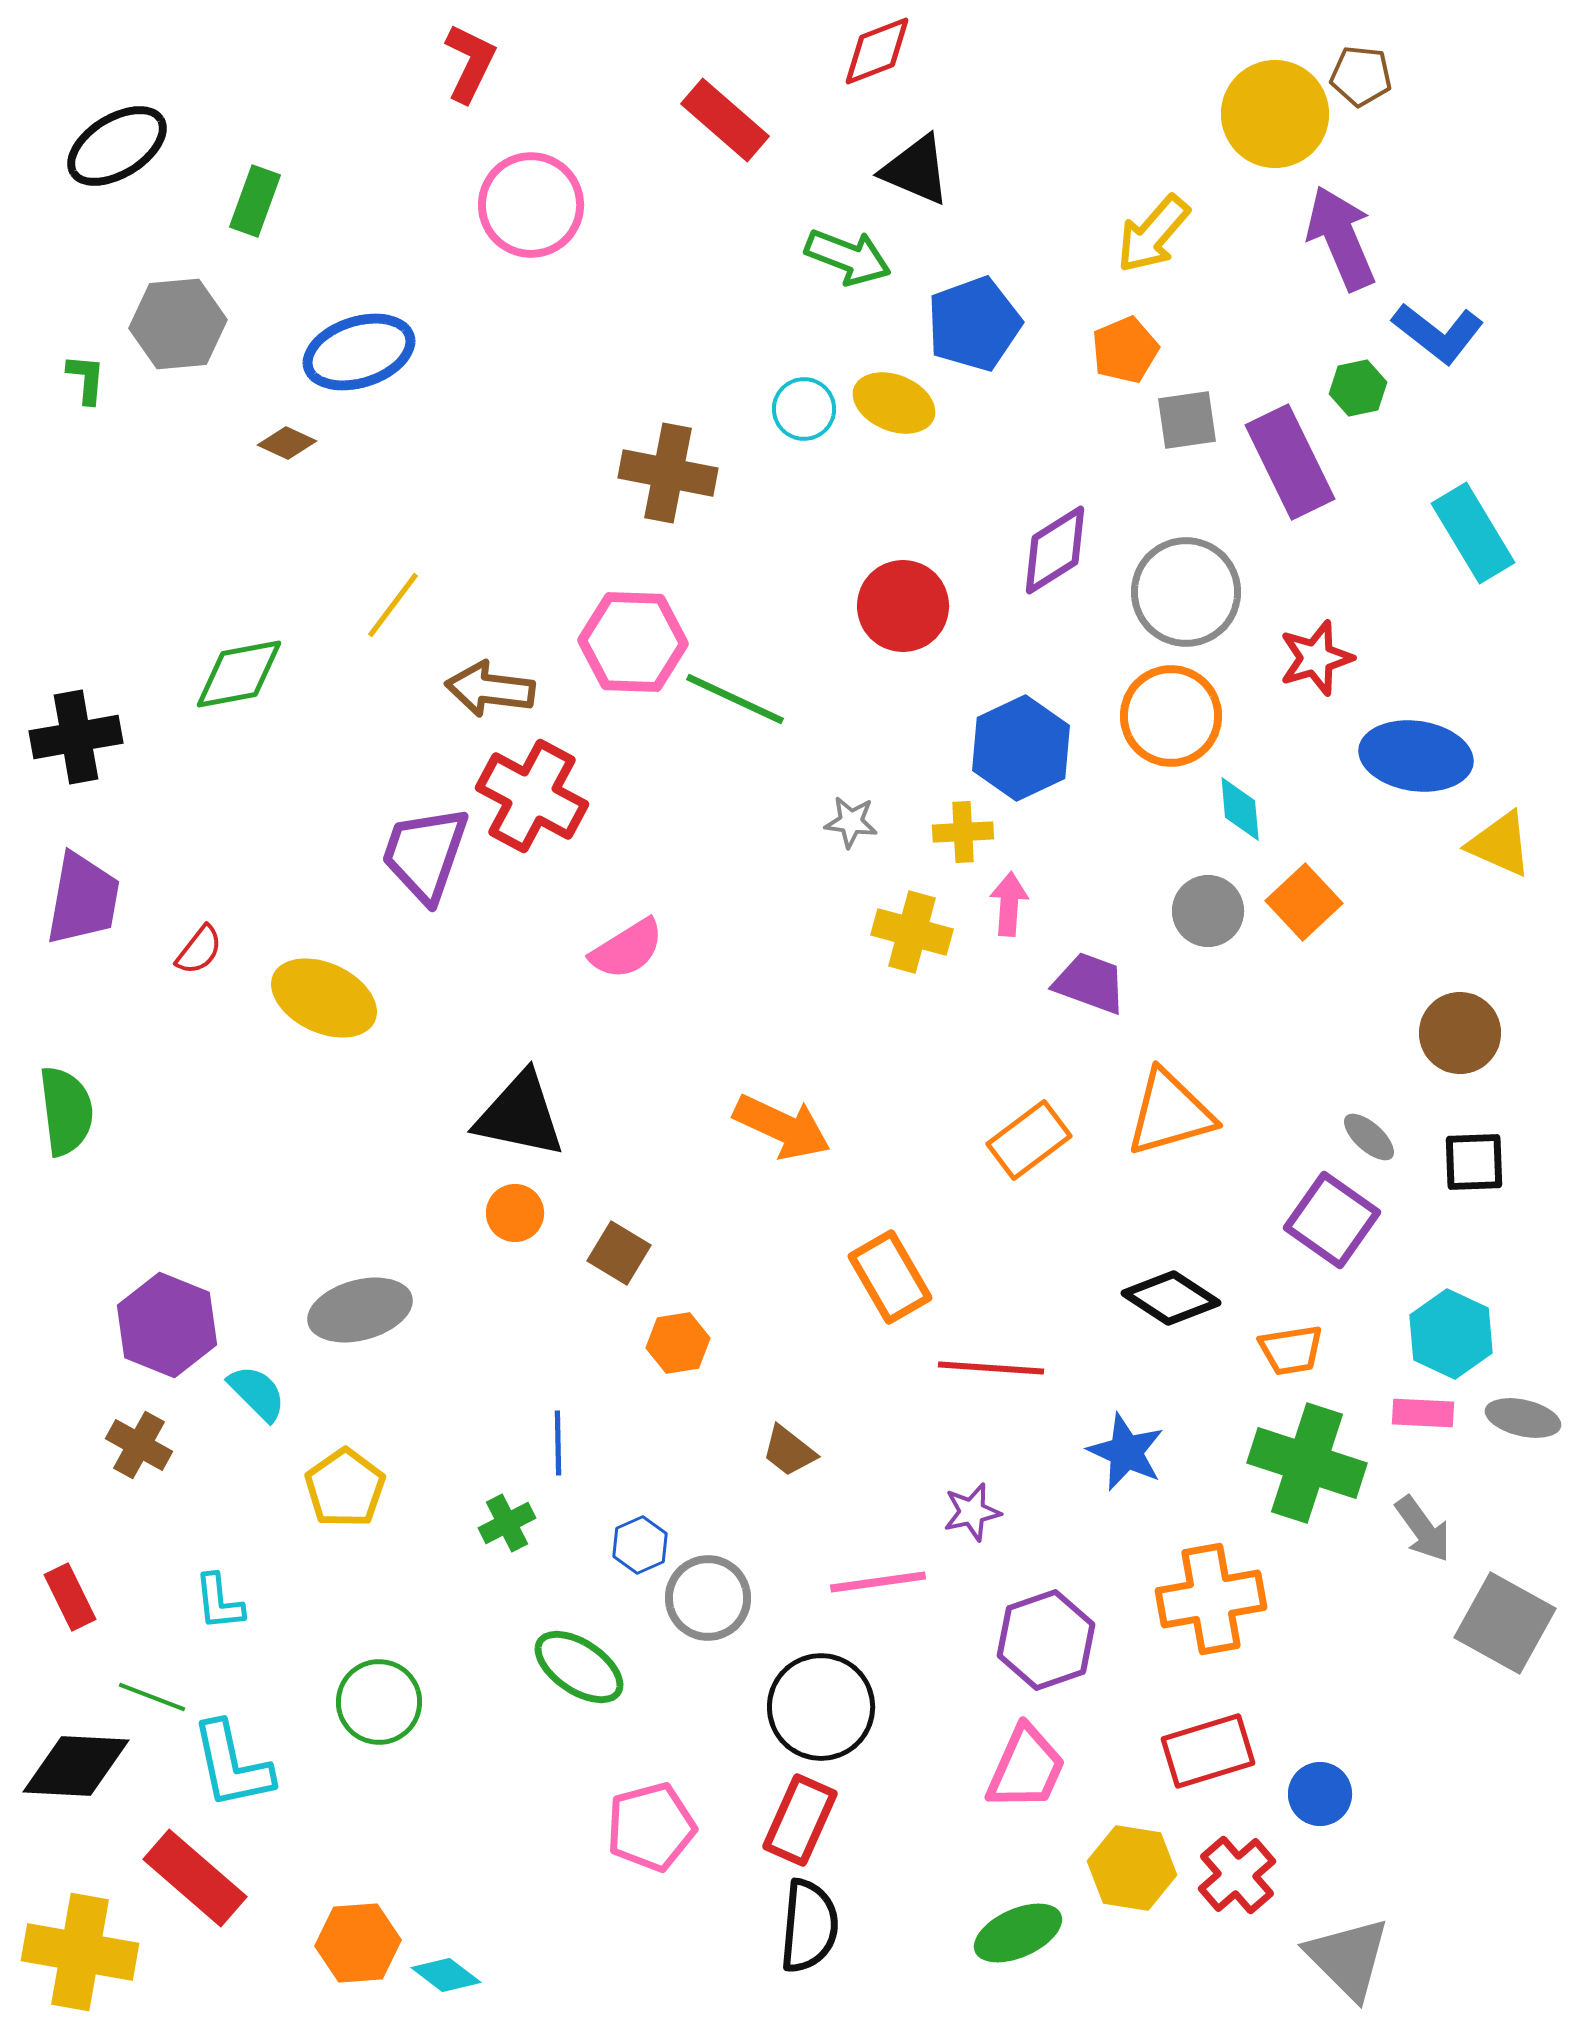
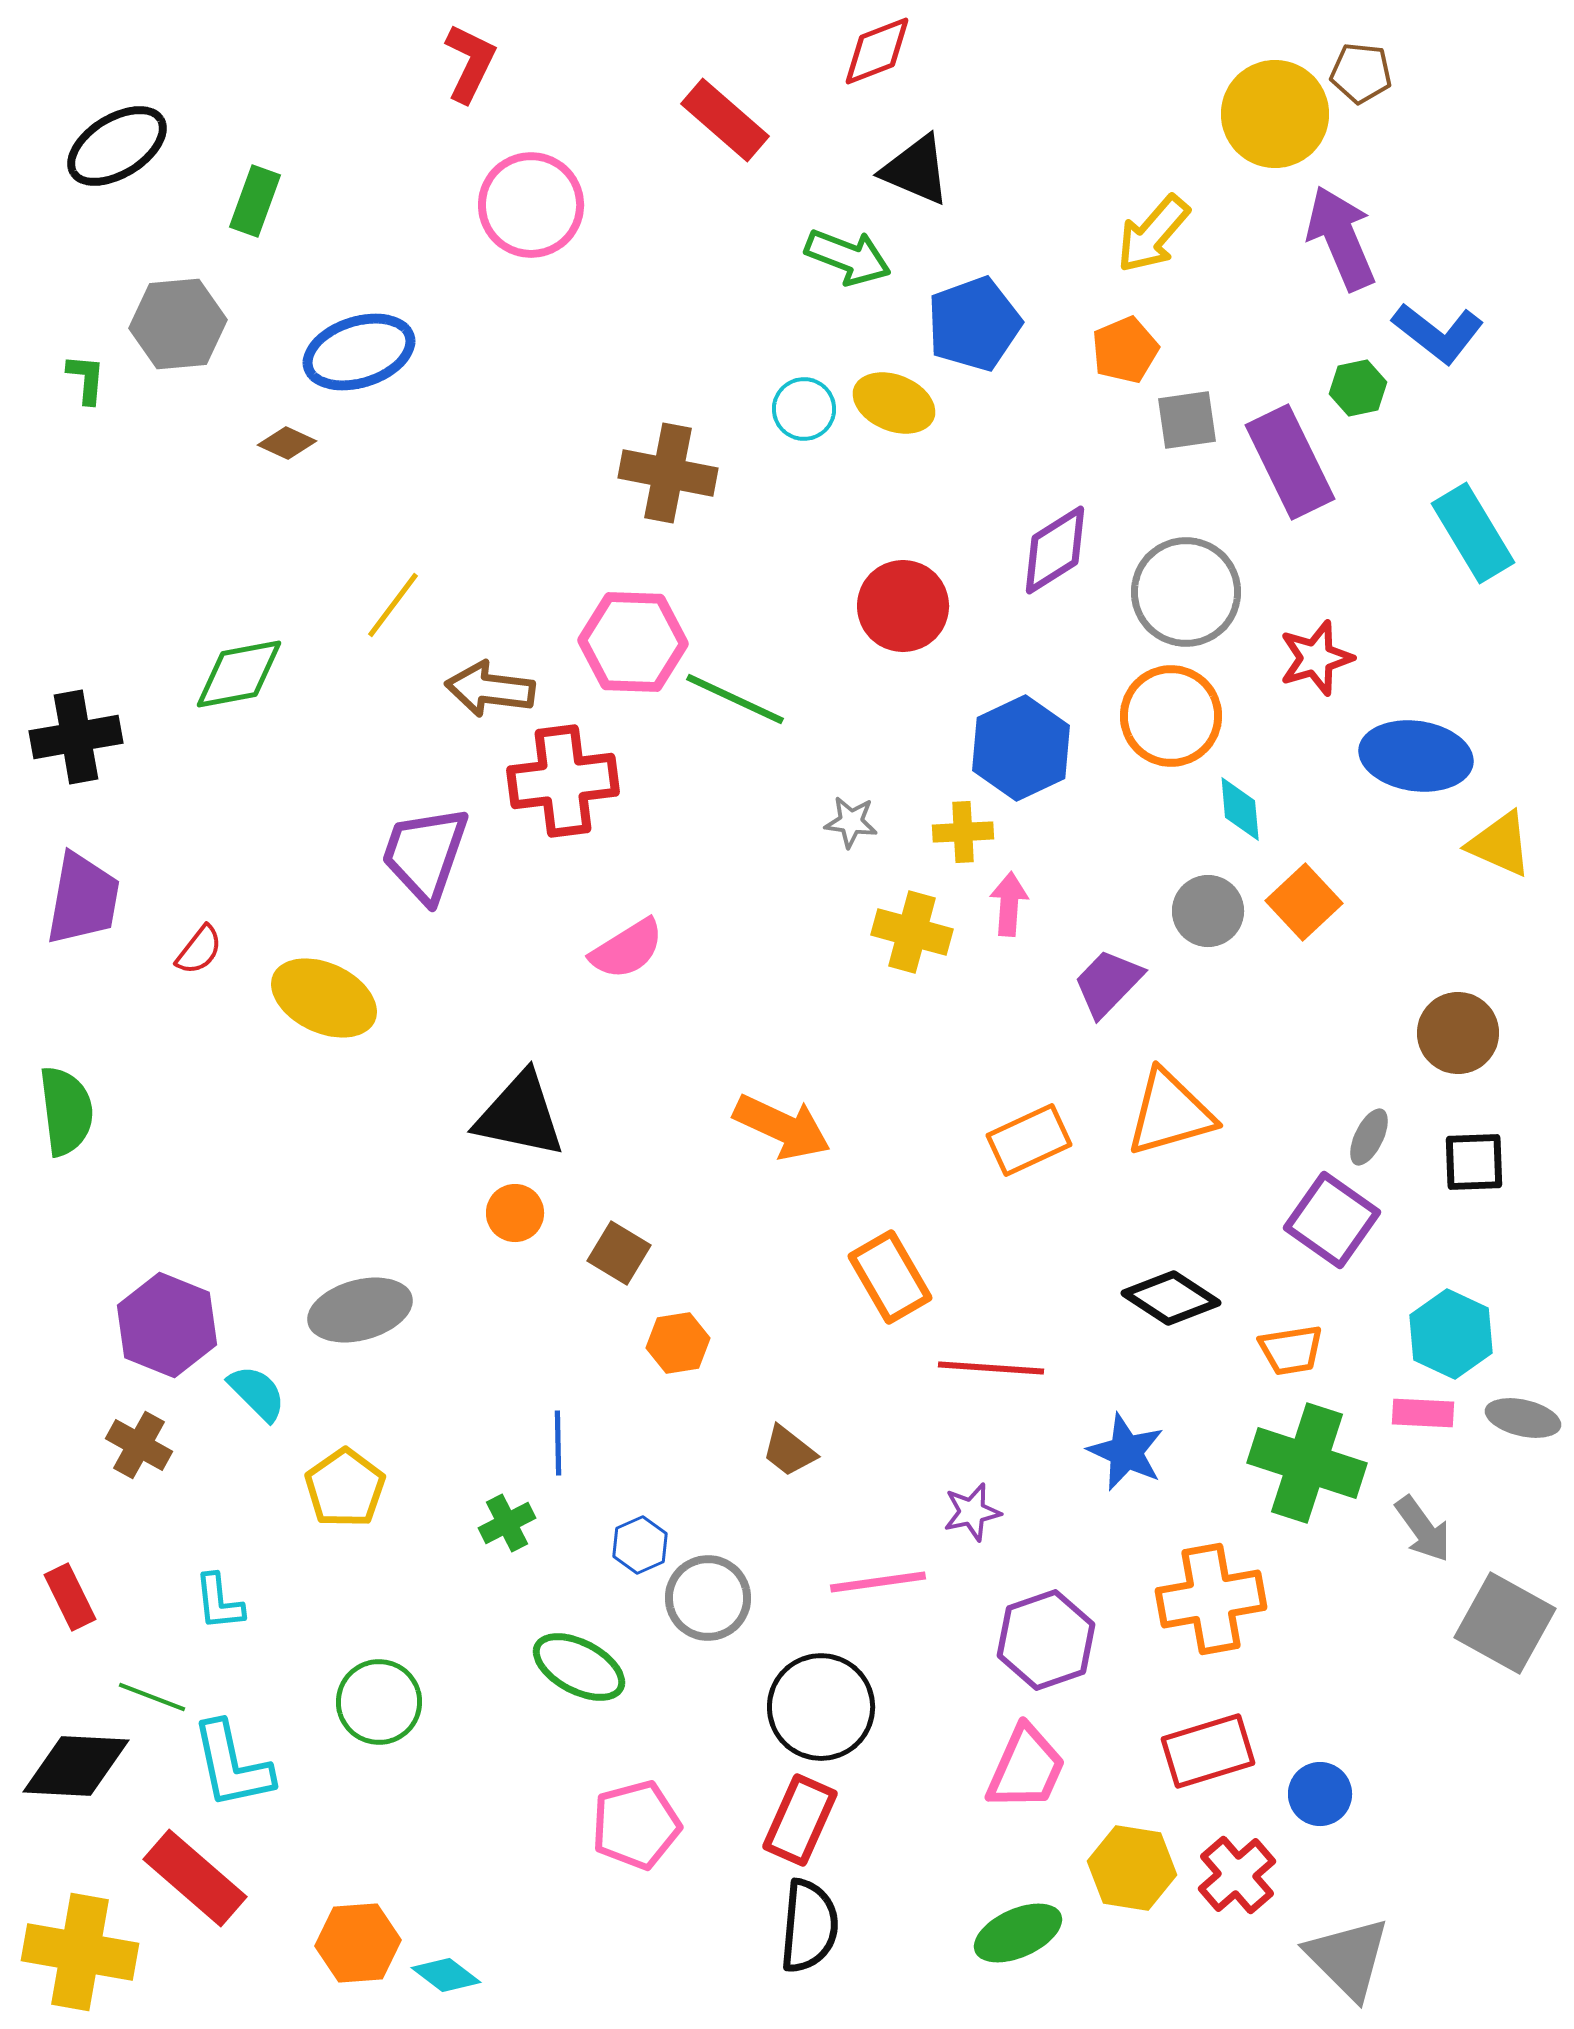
brown pentagon at (1361, 76): moved 3 px up
red cross at (532, 796): moved 31 px right, 15 px up; rotated 35 degrees counterclockwise
purple trapezoid at (1090, 983): moved 18 px right; rotated 66 degrees counterclockwise
brown circle at (1460, 1033): moved 2 px left
gray ellipse at (1369, 1137): rotated 74 degrees clockwise
orange rectangle at (1029, 1140): rotated 12 degrees clockwise
green ellipse at (579, 1667): rotated 6 degrees counterclockwise
pink pentagon at (651, 1827): moved 15 px left, 2 px up
